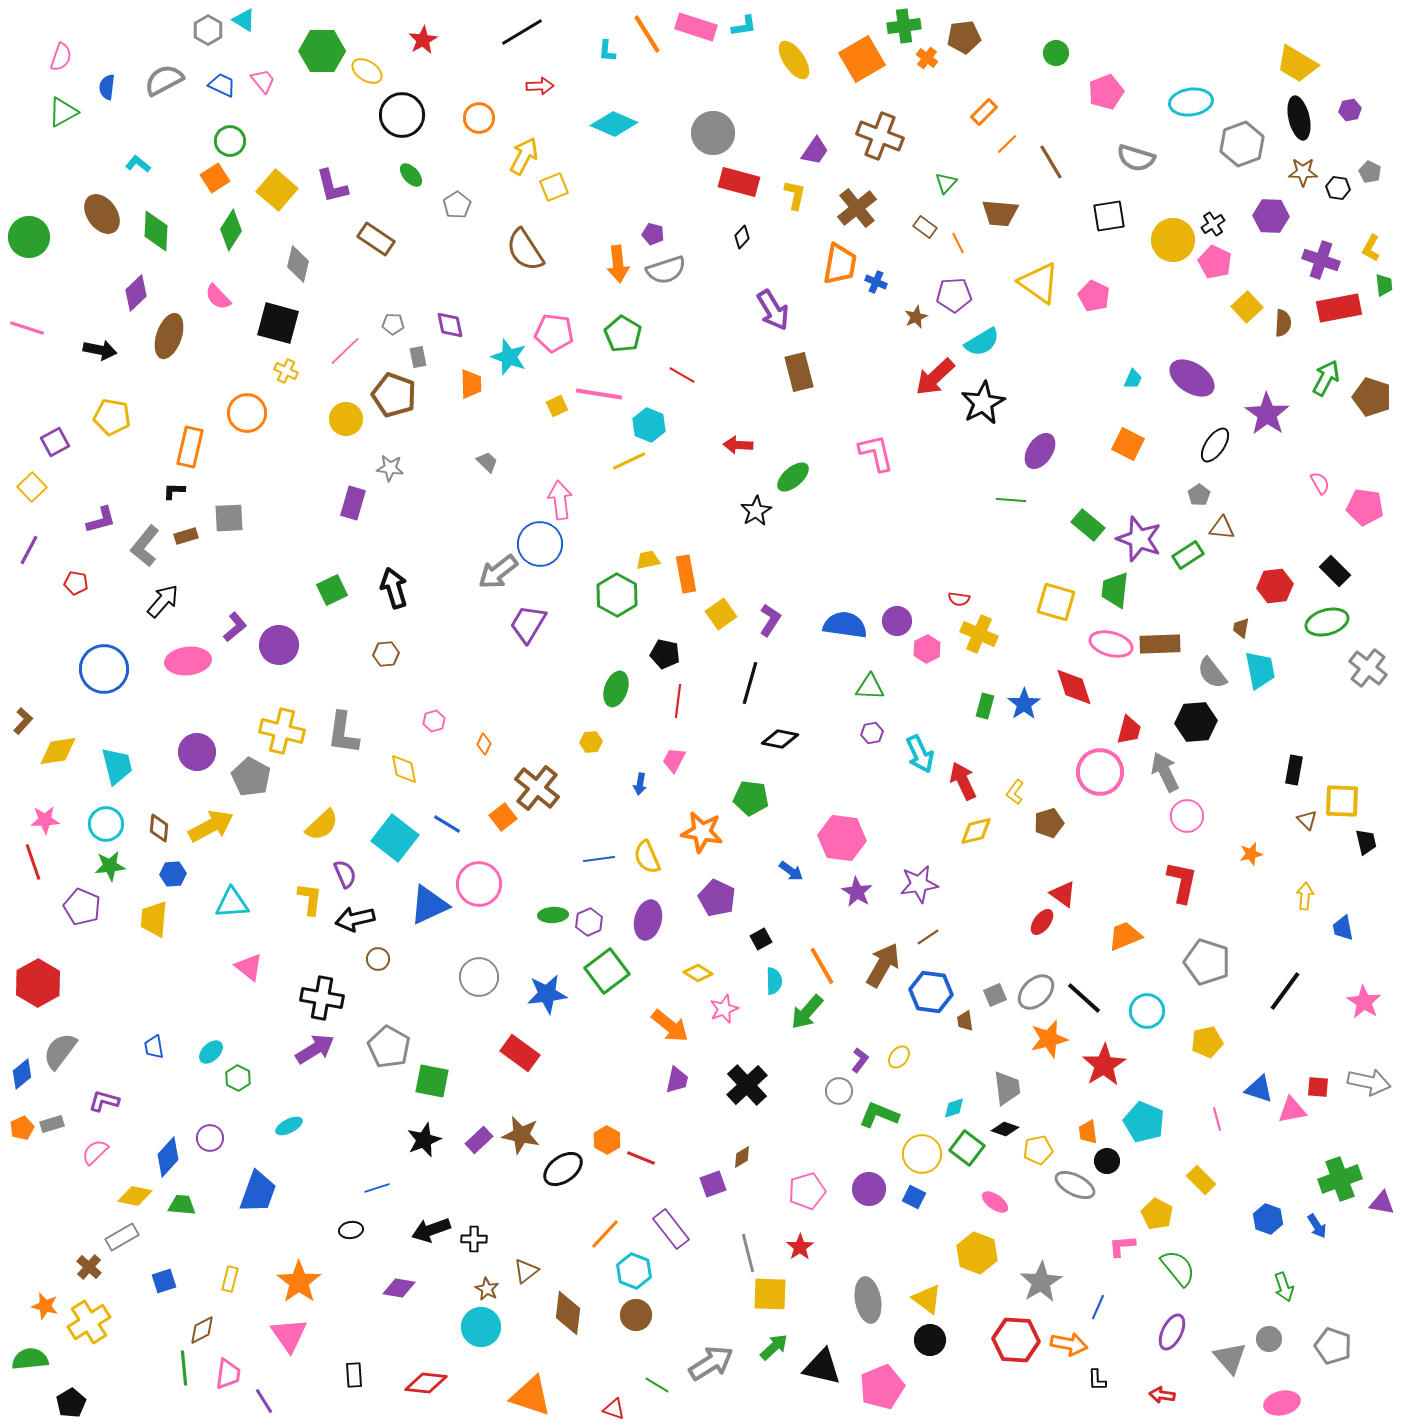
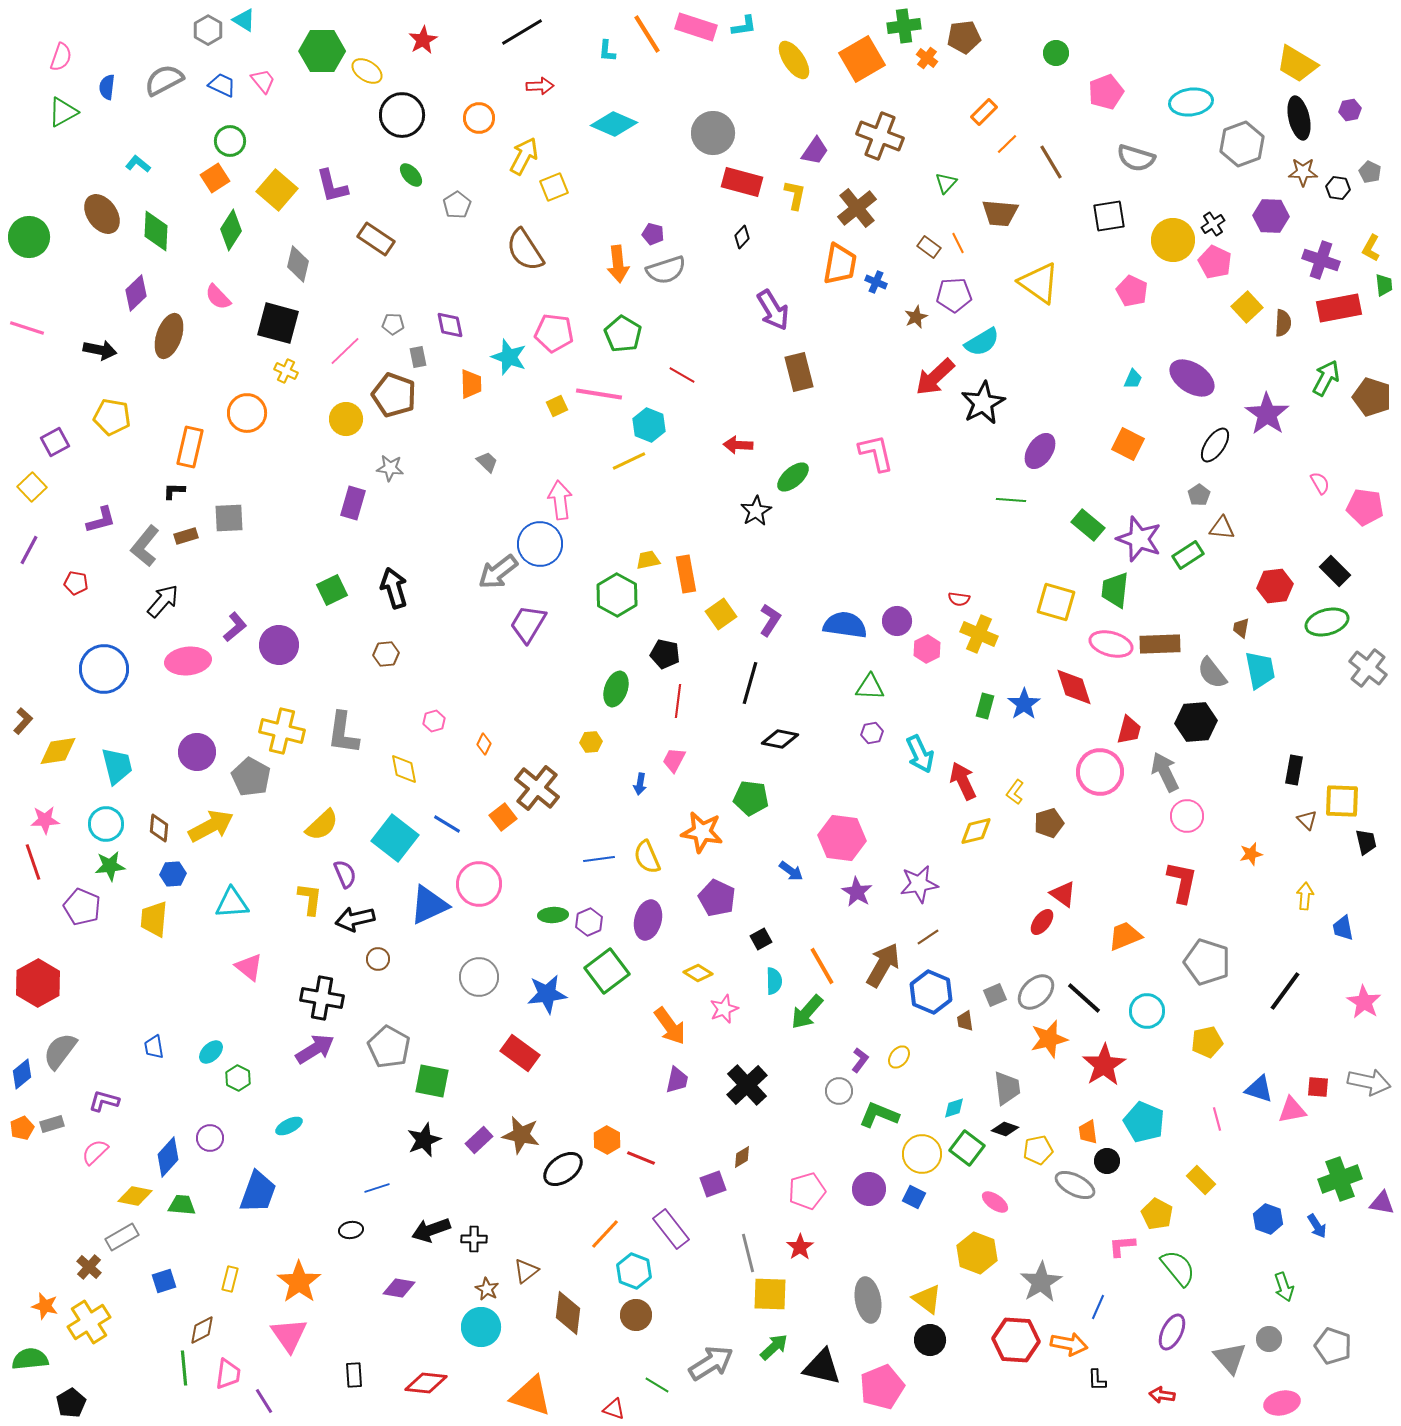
red rectangle at (739, 182): moved 3 px right
brown rectangle at (925, 227): moved 4 px right, 20 px down
pink pentagon at (1094, 296): moved 38 px right, 5 px up
blue hexagon at (931, 992): rotated 15 degrees clockwise
orange arrow at (670, 1026): rotated 15 degrees clockwise
